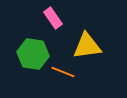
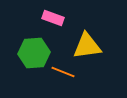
pink rectangle: rotated 35 degrees counterclockwise
green hexagon: moved 1 px right, 1 px up; rotated 12 degrees counterclockwise
